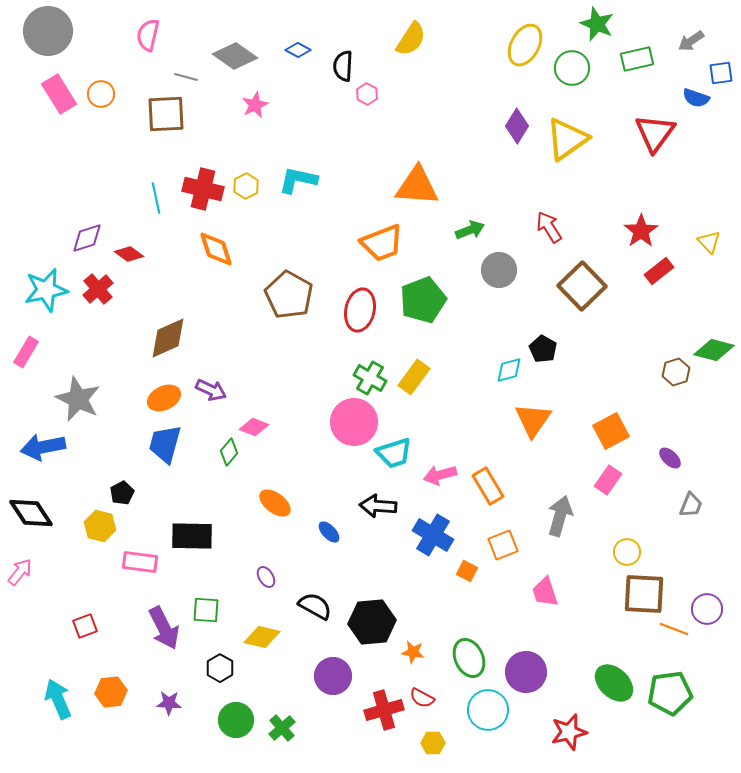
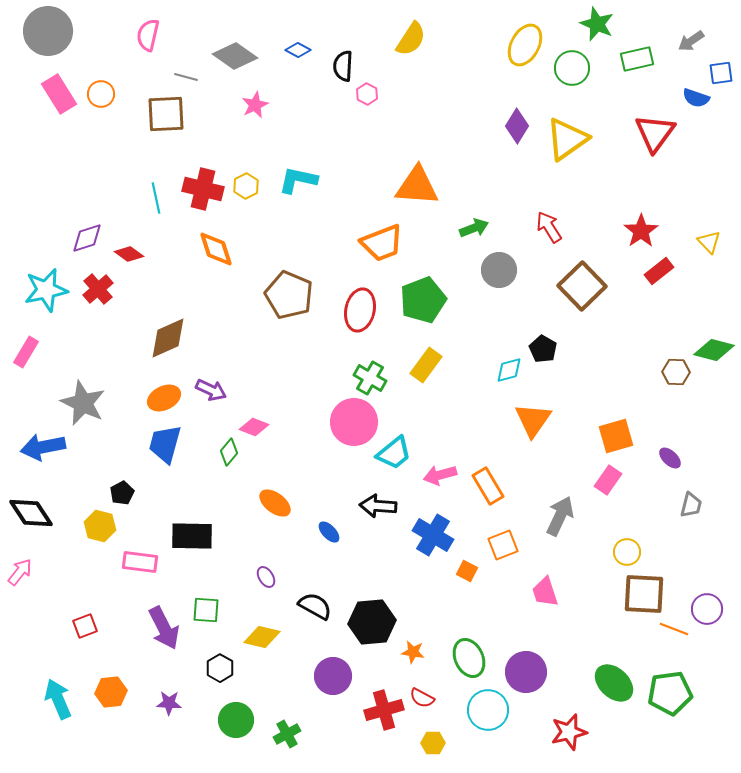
green arrow at (470, 230): moved 4 px right, 2 px up
brown pentagon at (289, 295): rotated 6 degrees counterclockwise
brown hexagon at (676, 372): rotated 20 degrees clockwise
yellow rectangle at (414, 377): moved 12 px right, 12 px up
gray star at (78, 399): moved 5 px right, 4 px down
orange square at (611, 431): moved 5 px right, 5 px down; rotated 12 degrees clockwise
cyan trapezoid at (394, 453): rotated 21 degrees counterclockwise
gray trapezoid at (691, 505): rotated 8 degrees counterclockwise
gray arrow at (560, 516): rotated 9 degrees clockwise
green cross at (282, 728): moved 5 px right, 6 px down; rotated 12 degrees clockwise
